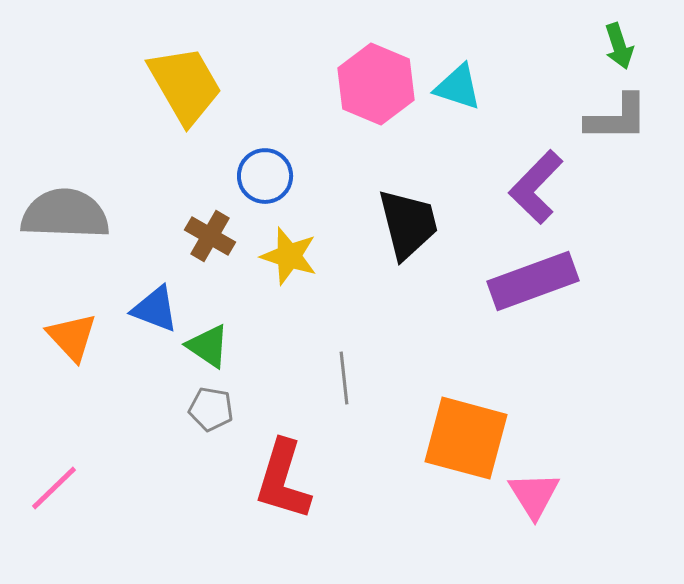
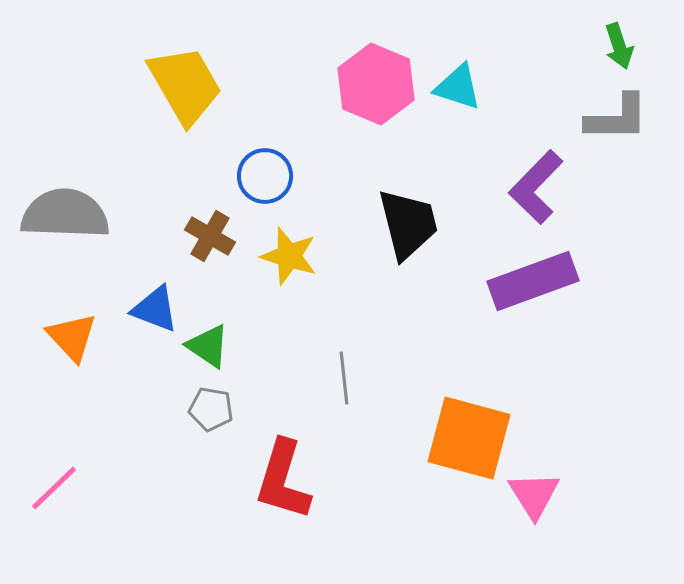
orange square: moved 3 px right
